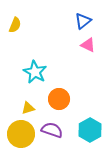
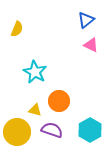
blue triangle: moved 3 px right, 1 px up
yellow semicircle: moved 2 px right, 4 px down
pink triangle: moved 3 px right
orange circle: moved 2 px down
yellow triangle: moved 7 px right, 2 px down; rotated 32 degrees clockwise
yellow circle: moved 4 px left, 2 px up
